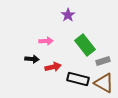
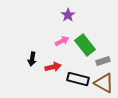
pink arrow: moved 16 px right; rotated 24 degrees counterclockwise
black arrow: rotated 96 degrees clockwise
